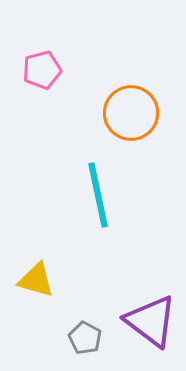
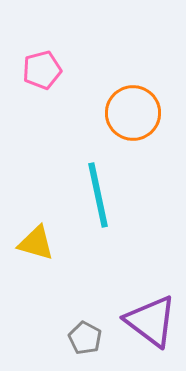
orange circle: moved 2 px right
yellow triangle: moved 37 px up
